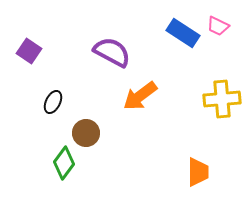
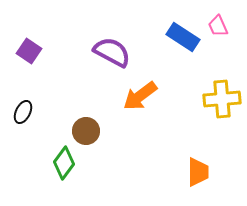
pink trapezoid: rotated 40 degrees clockwise
blue rectangle: moved 4 px down
black ellipse: moved 30 px left, 10 px down
brown circle: moved 2 px up
